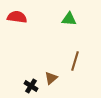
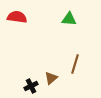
brown line: moved 3 px down
black cross: rotated 32 degrees clockwise
